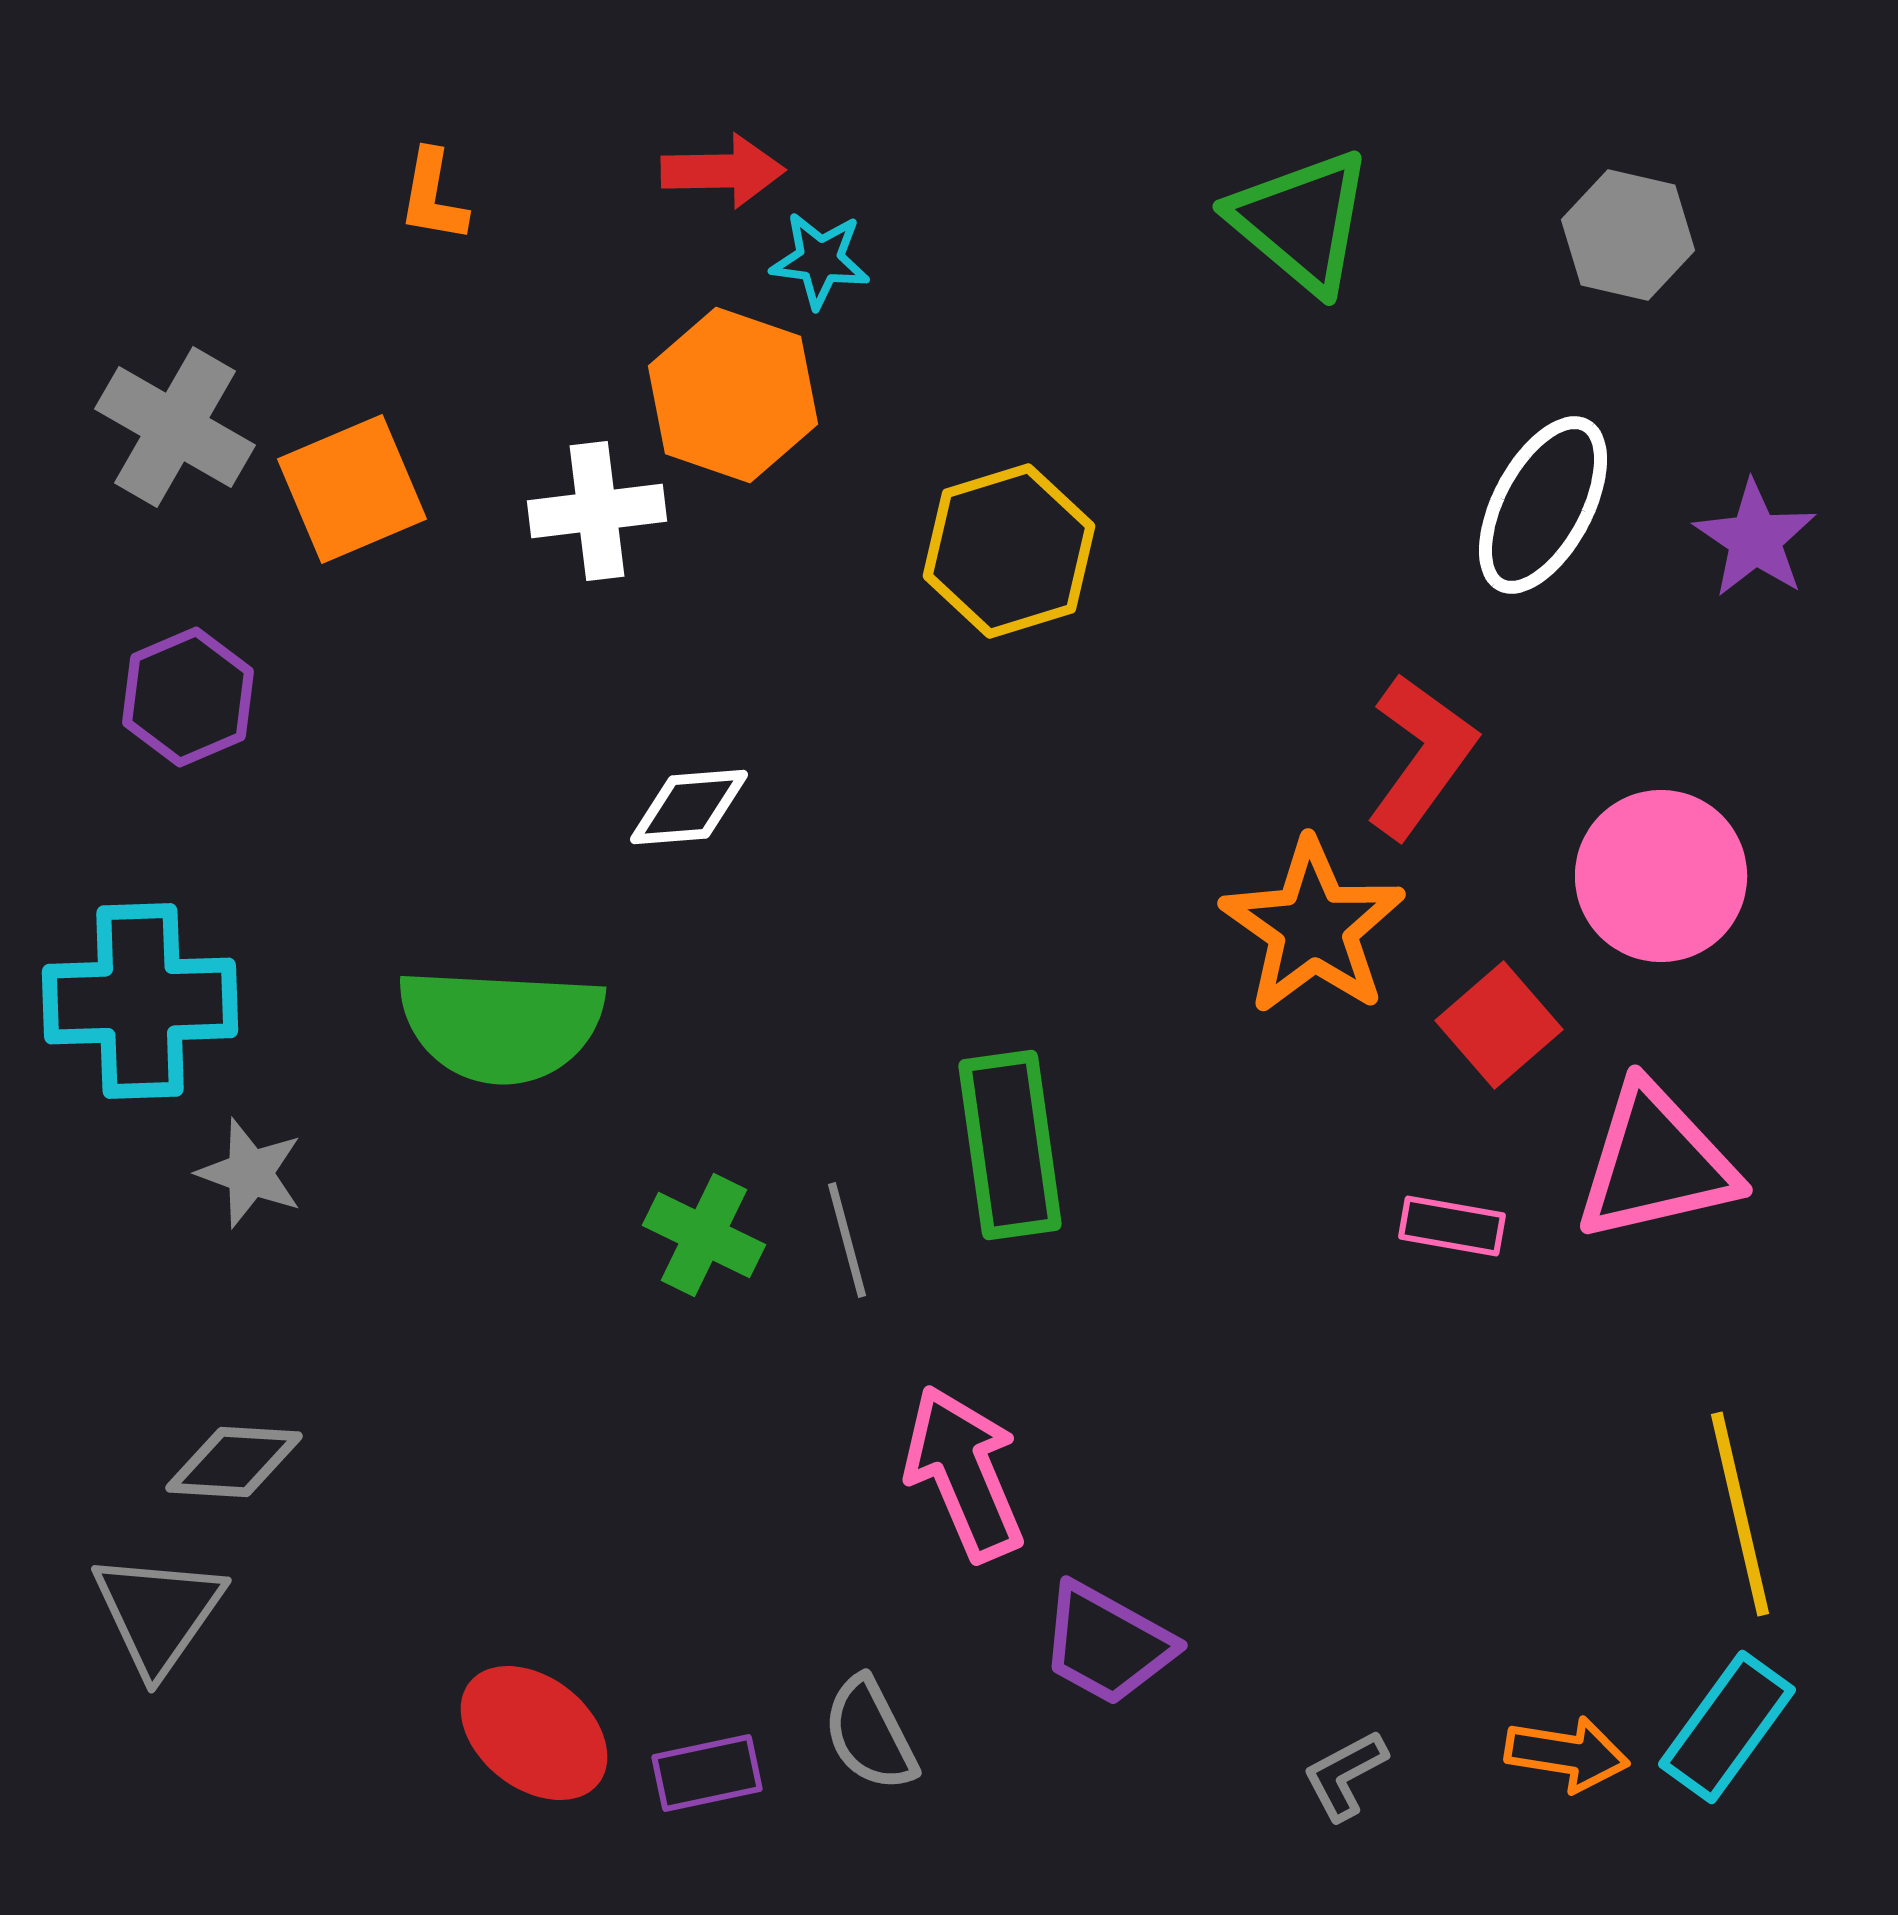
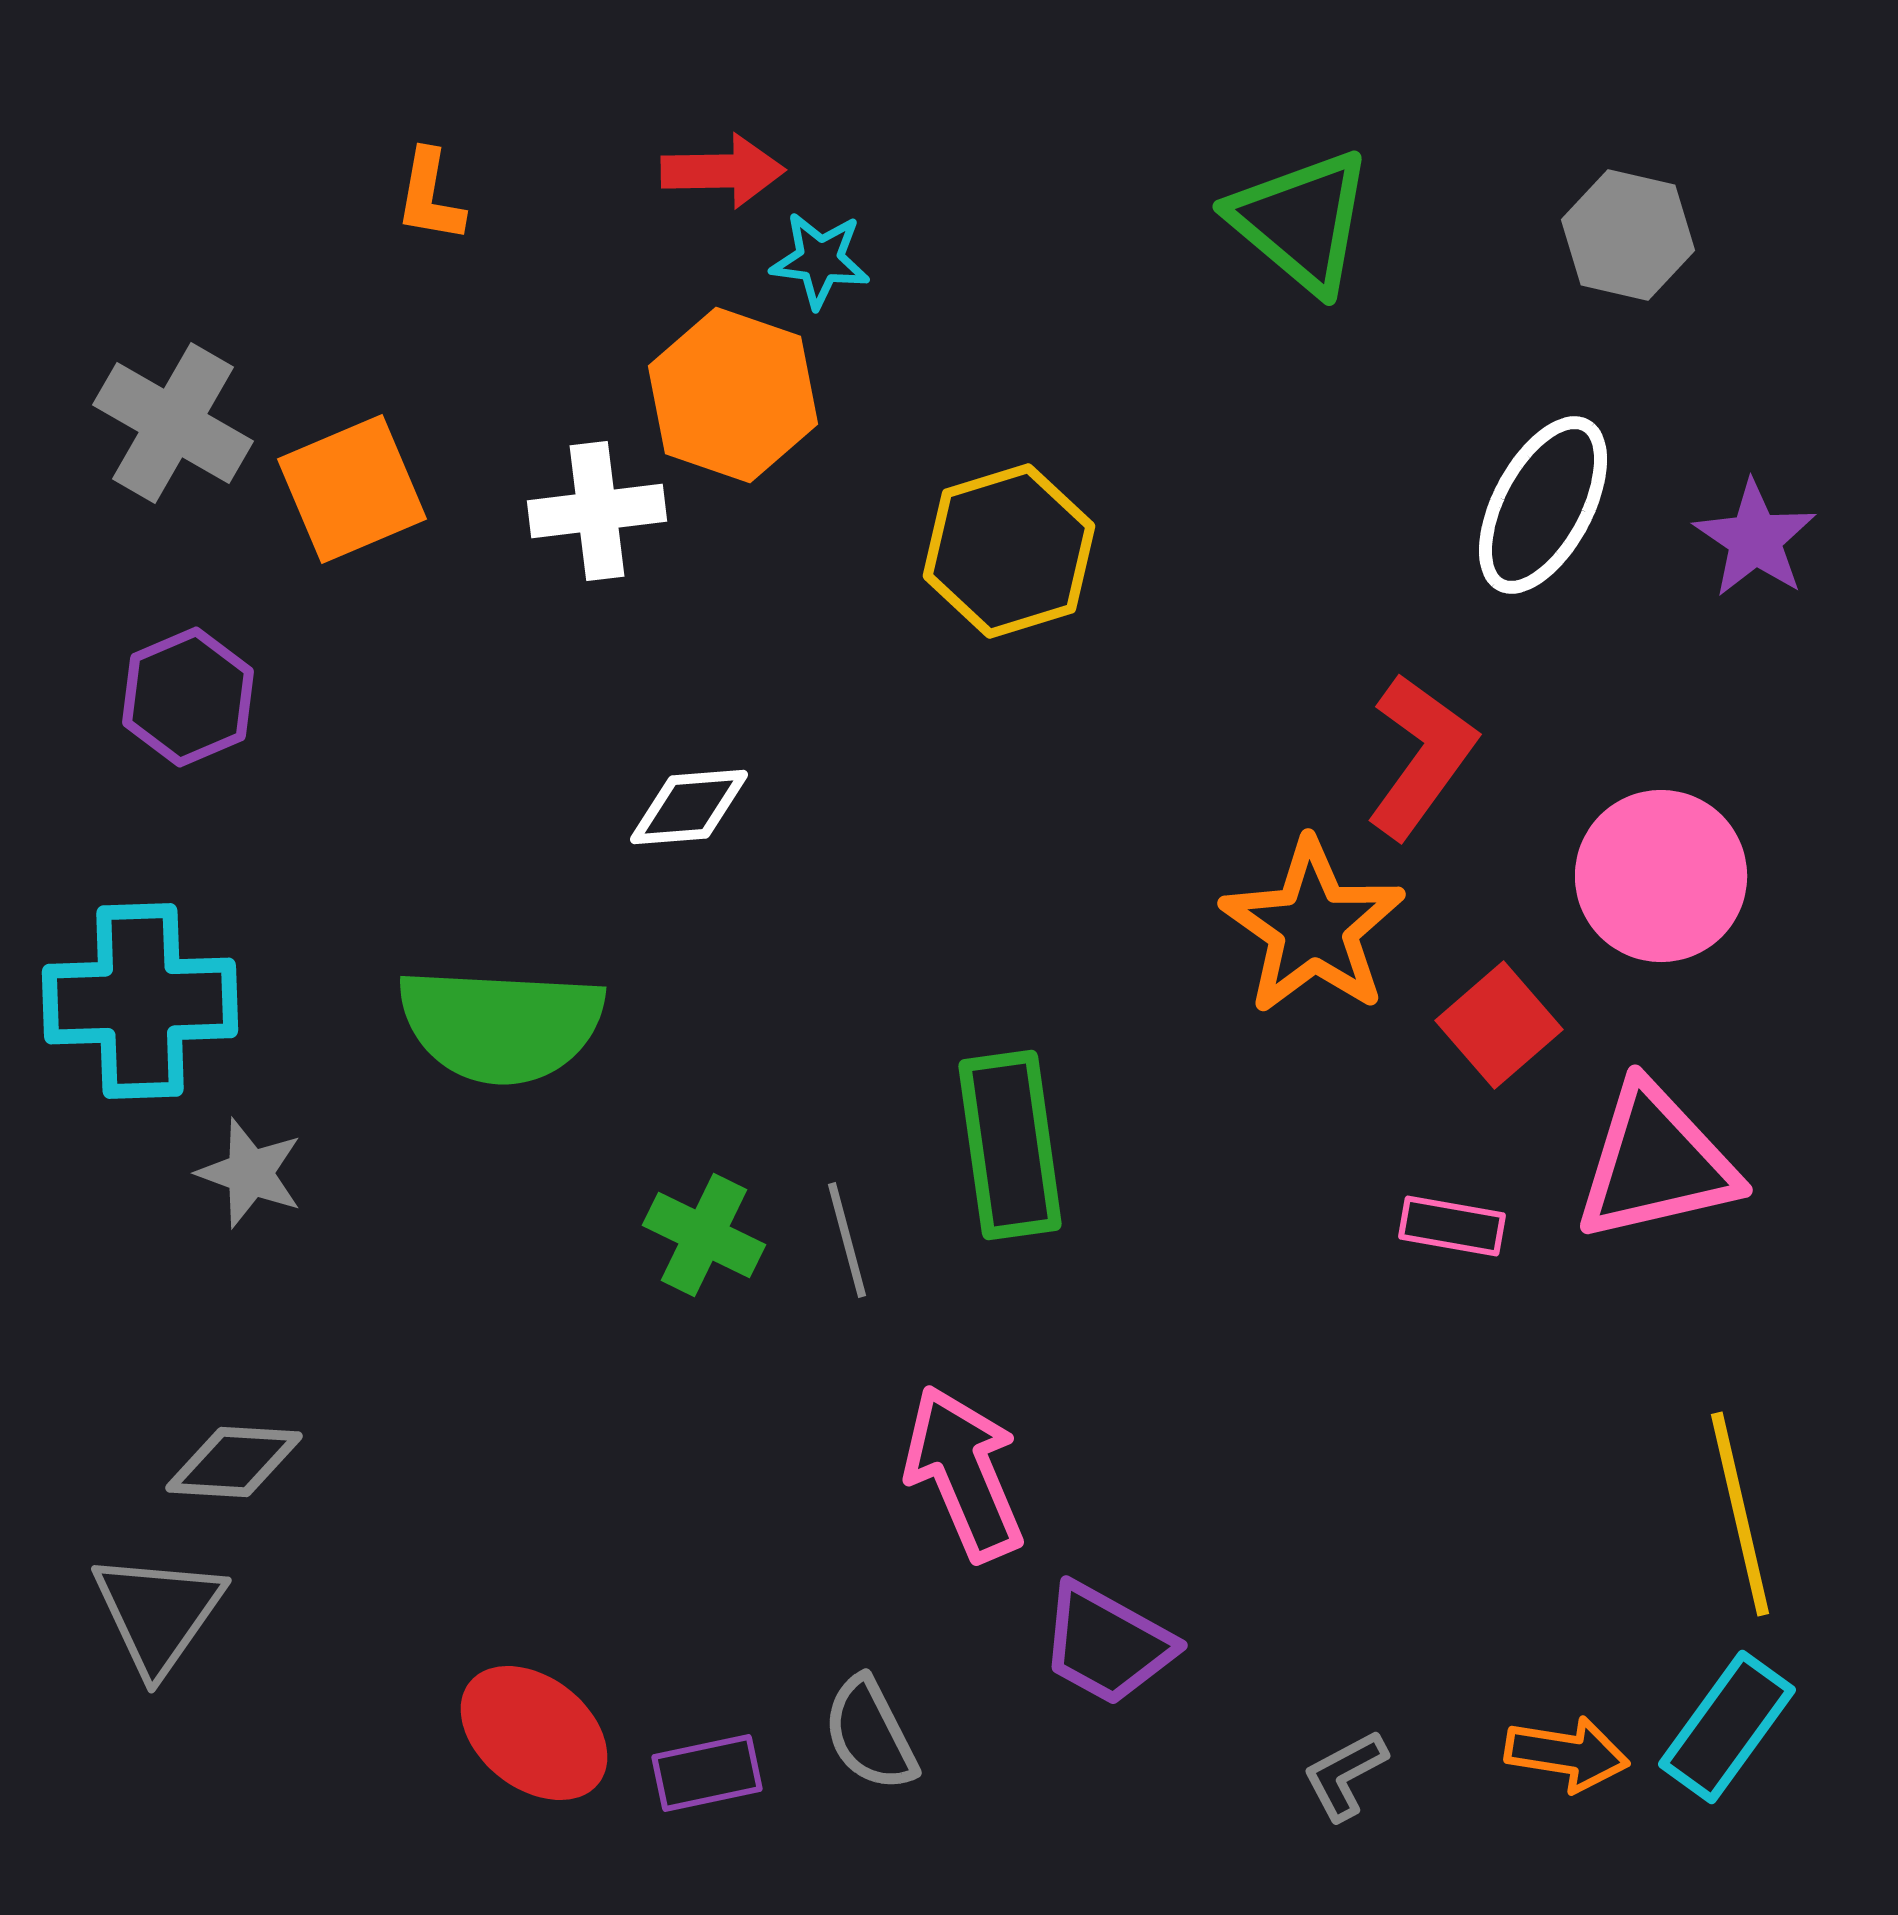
orange L-shape: moved 3 px left
gray cross: moved 2 px left, 4 px up
